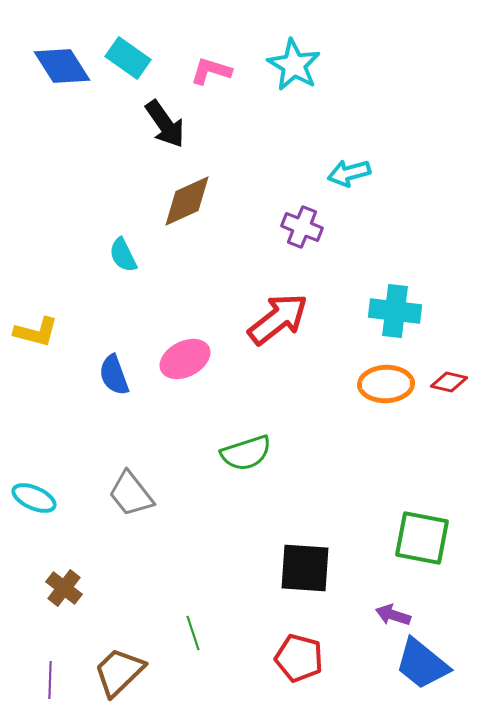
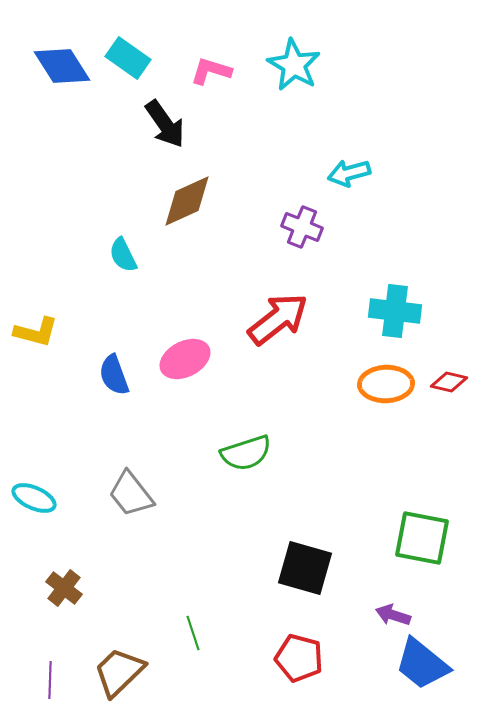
black square: rotated 12 degrees clockwise
